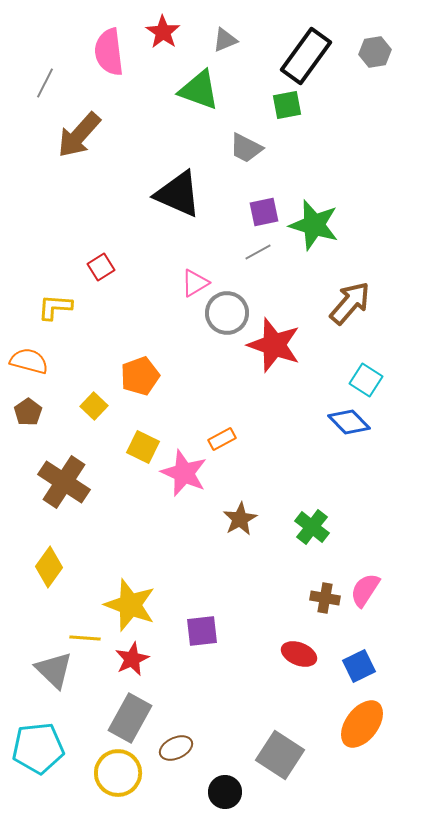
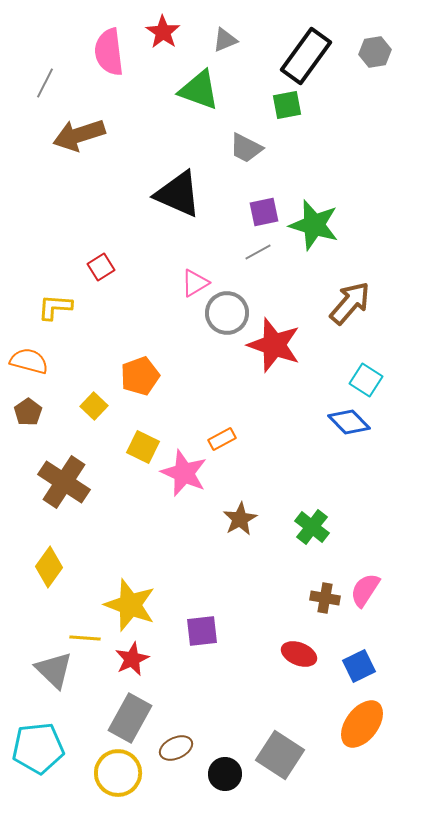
brown arrow at (79, 135): rotated 30 degrees clockwise
black circle at (225, 792): moved 18 px up
